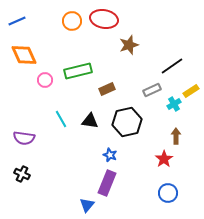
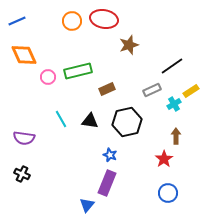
pink circle: moved 3 px right, 3 px up
